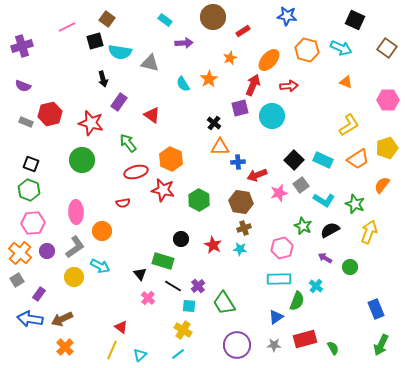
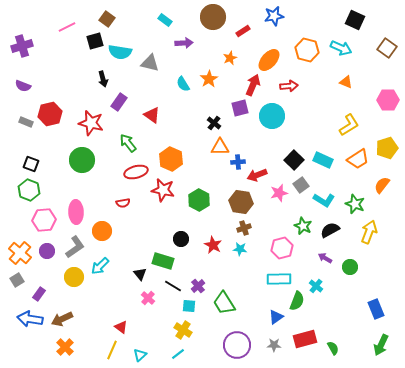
blue star at (287, 16): moved 13 px left; rotated 18 degrees counterclockwise
pink hexagon at (33, 223): moved 11 px right, 3 px up
cyan arrow at (100, 266): rotated 108 degrees clockwise
